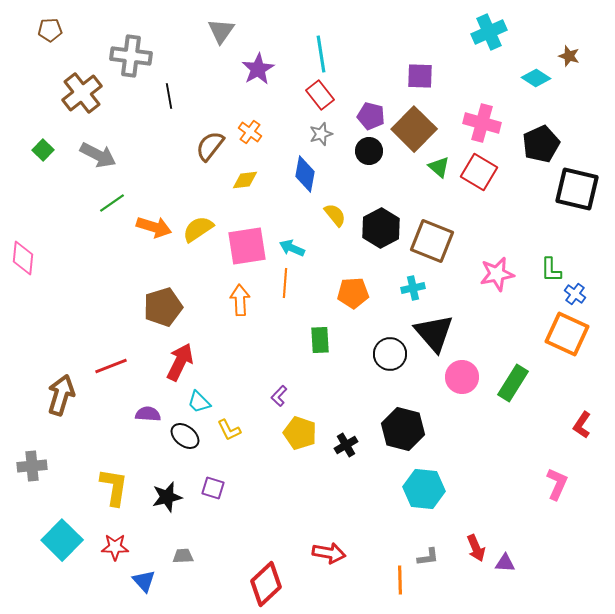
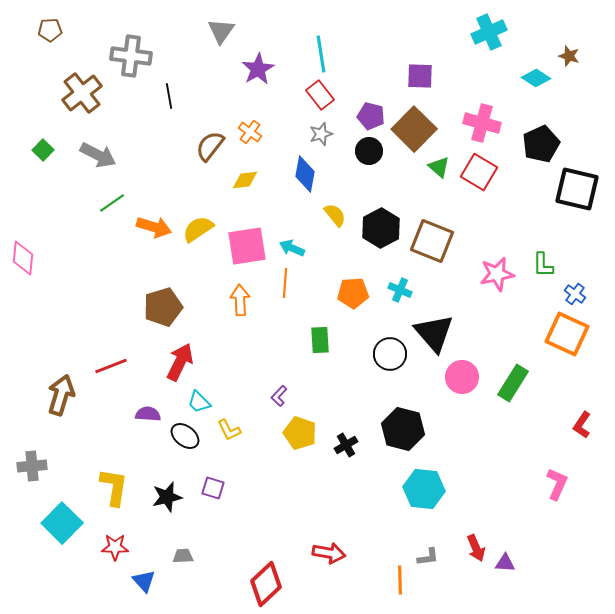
green L-shape at (551, 270): moved 8 px left, 5 px up
cyan cross at (413, 288): moved 13 px left, 2 px down; rotated 35 degrees clockwise
cyan square at (62, 540): moved 17 px up
